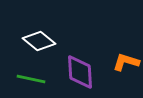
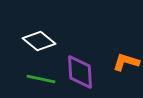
green line: moved 10 px right
